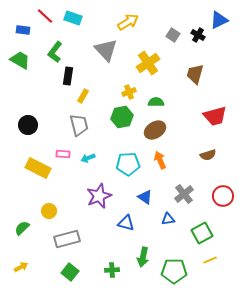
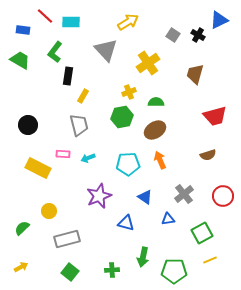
cyan rectangle at (73, 18): moved 2 px left, 4 px down; rotated 18 degrees counterclockwise
